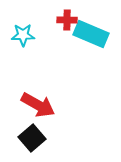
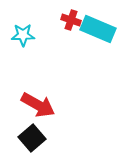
red cross: moved 4 px right; rotated 18 degrees clockwise
cyan rectangle: moved 7 px right, 5 px up
